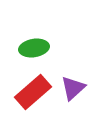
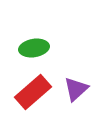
purple triangle: moved 3 px right, 1 px down
